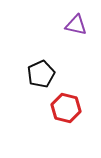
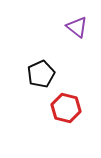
purple triangle: moved 1 px right, 2 px down; rotated 25 degrees clockwise
